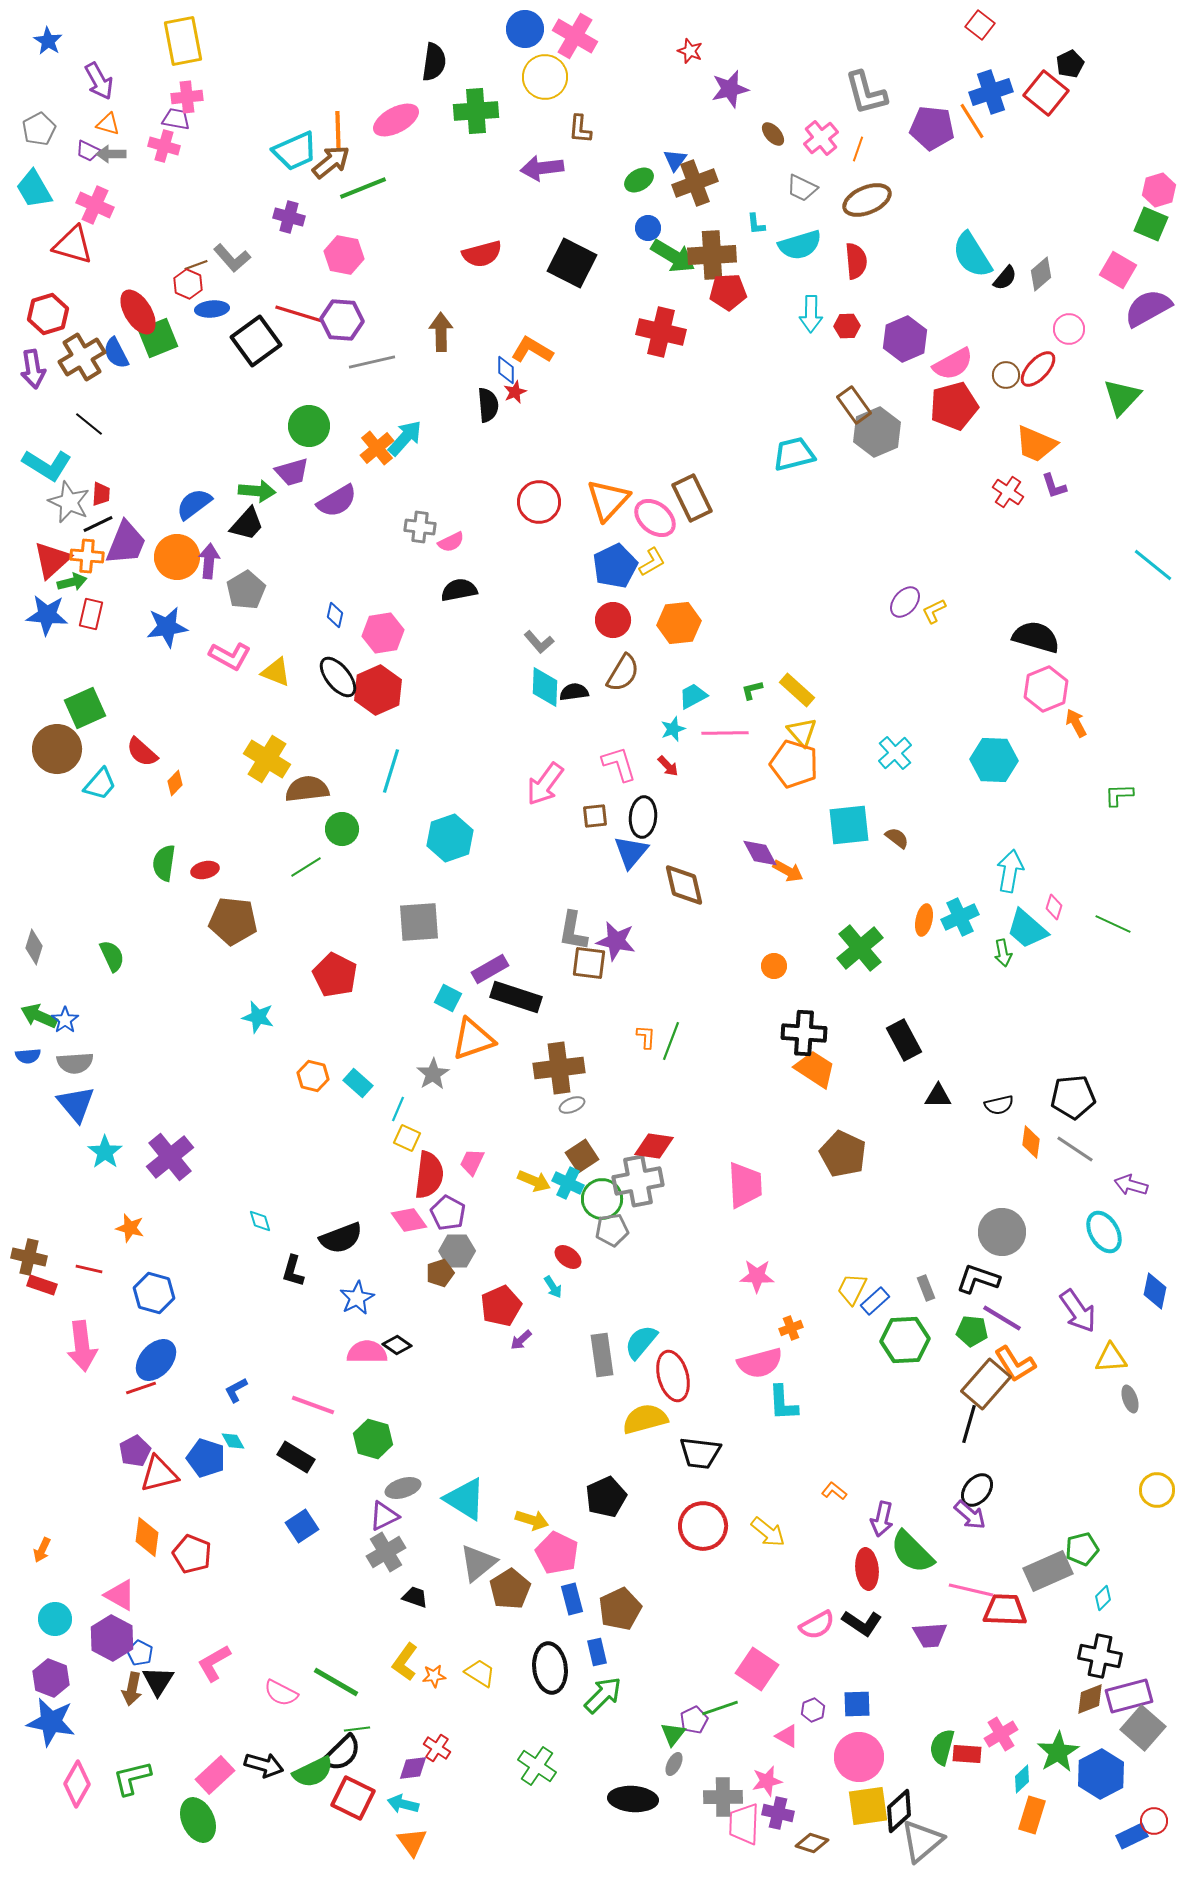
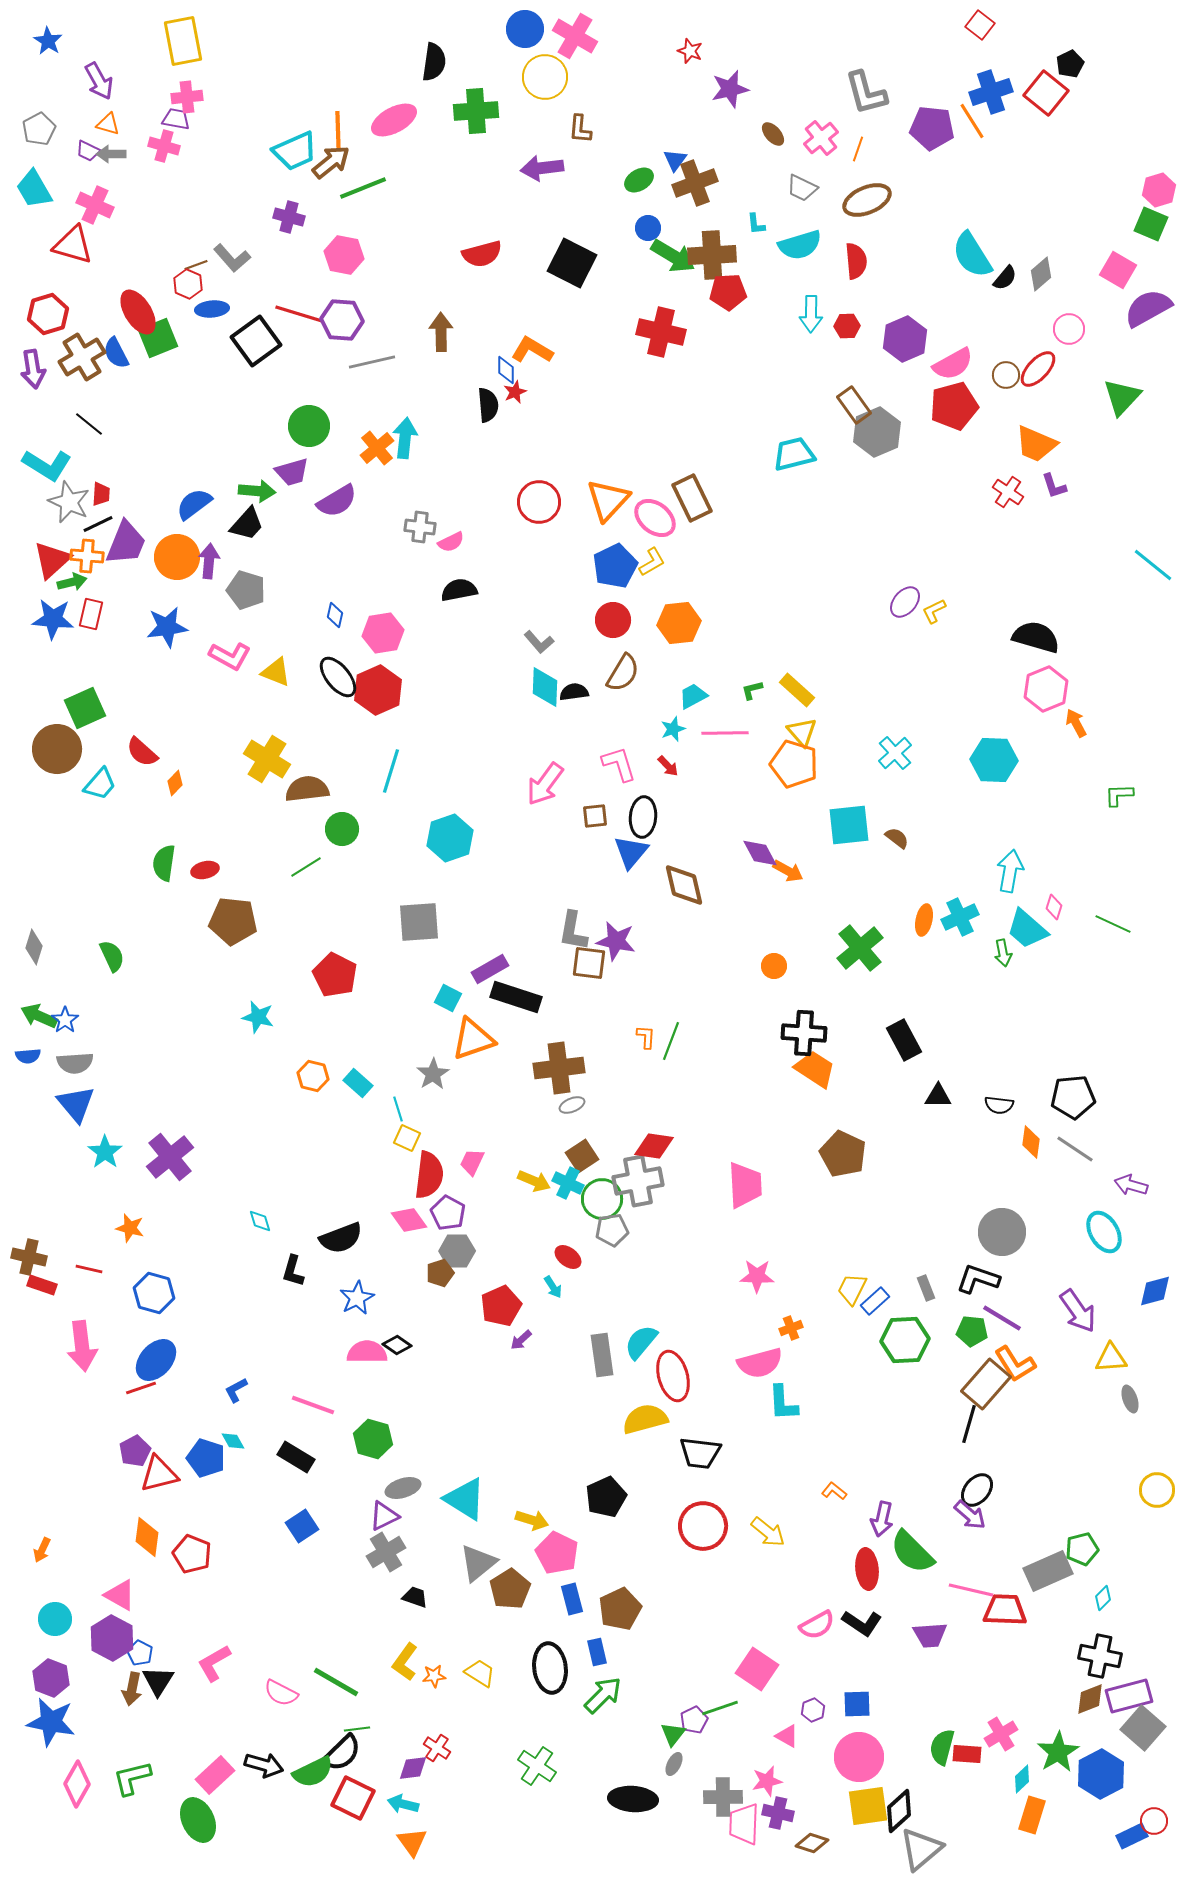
pink ellipse at (396, 120): moved 2 px left
cyan arrow at (405, 438): rotated 36 degrees counterclockwise
gray pentagon at (246, 590): rotated 24 degrees counterclockwise
blue star at (47, 615): moved 6 px right, 4 px down
black semicircle at (999, 1105): rotated 20 degrees clockwise
cyan line at (398, 1109): rotated 40 degrees counterclockwise
blue diamond at (1155, 1291): rotated 63 degrees clockwise
gray triangle at (922, 1841): moved 1 px left, 8 px down
